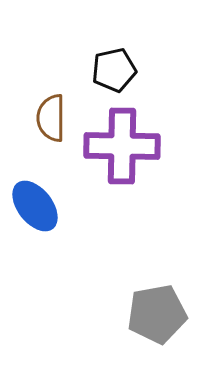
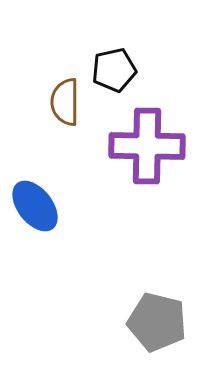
brown semicircle: moved 14 px right, 16 px up
purple cross: moved 25 px right
gray pentagon: moved 8 px down; rotated 24 degrees clockwise
